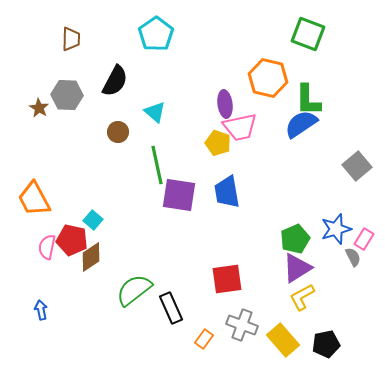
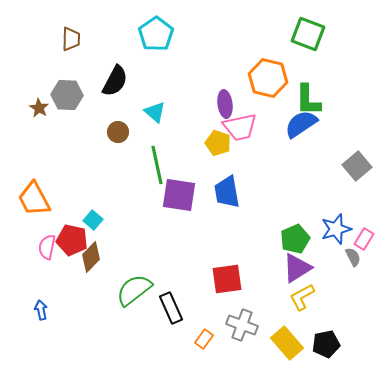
brown diamond: rotated 12 degrees counterclockwise
yellow rectangle: moved 4 px right, 3 px down
